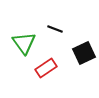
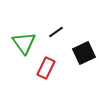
black line: moved 1 px right, 3 px down; rotated 56 degrees counterclockwise
red rectangle: rotated 30 degrees counterclockwise
